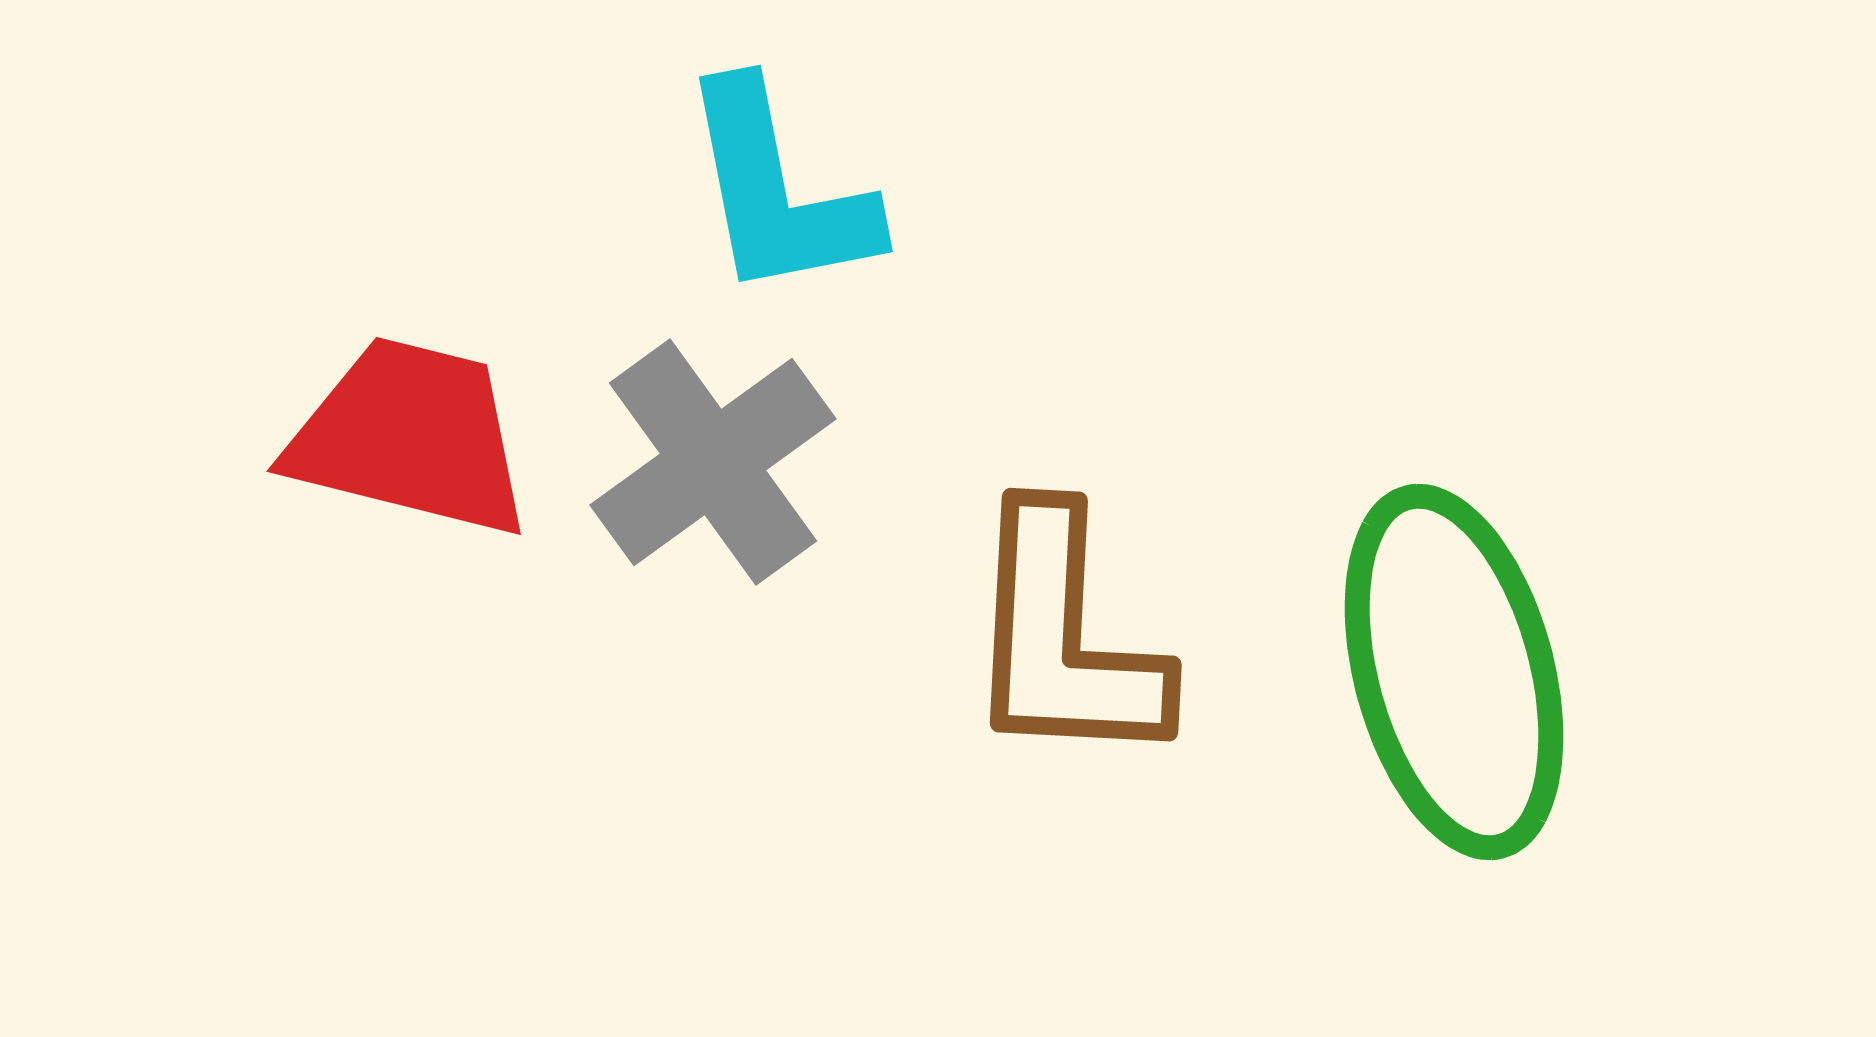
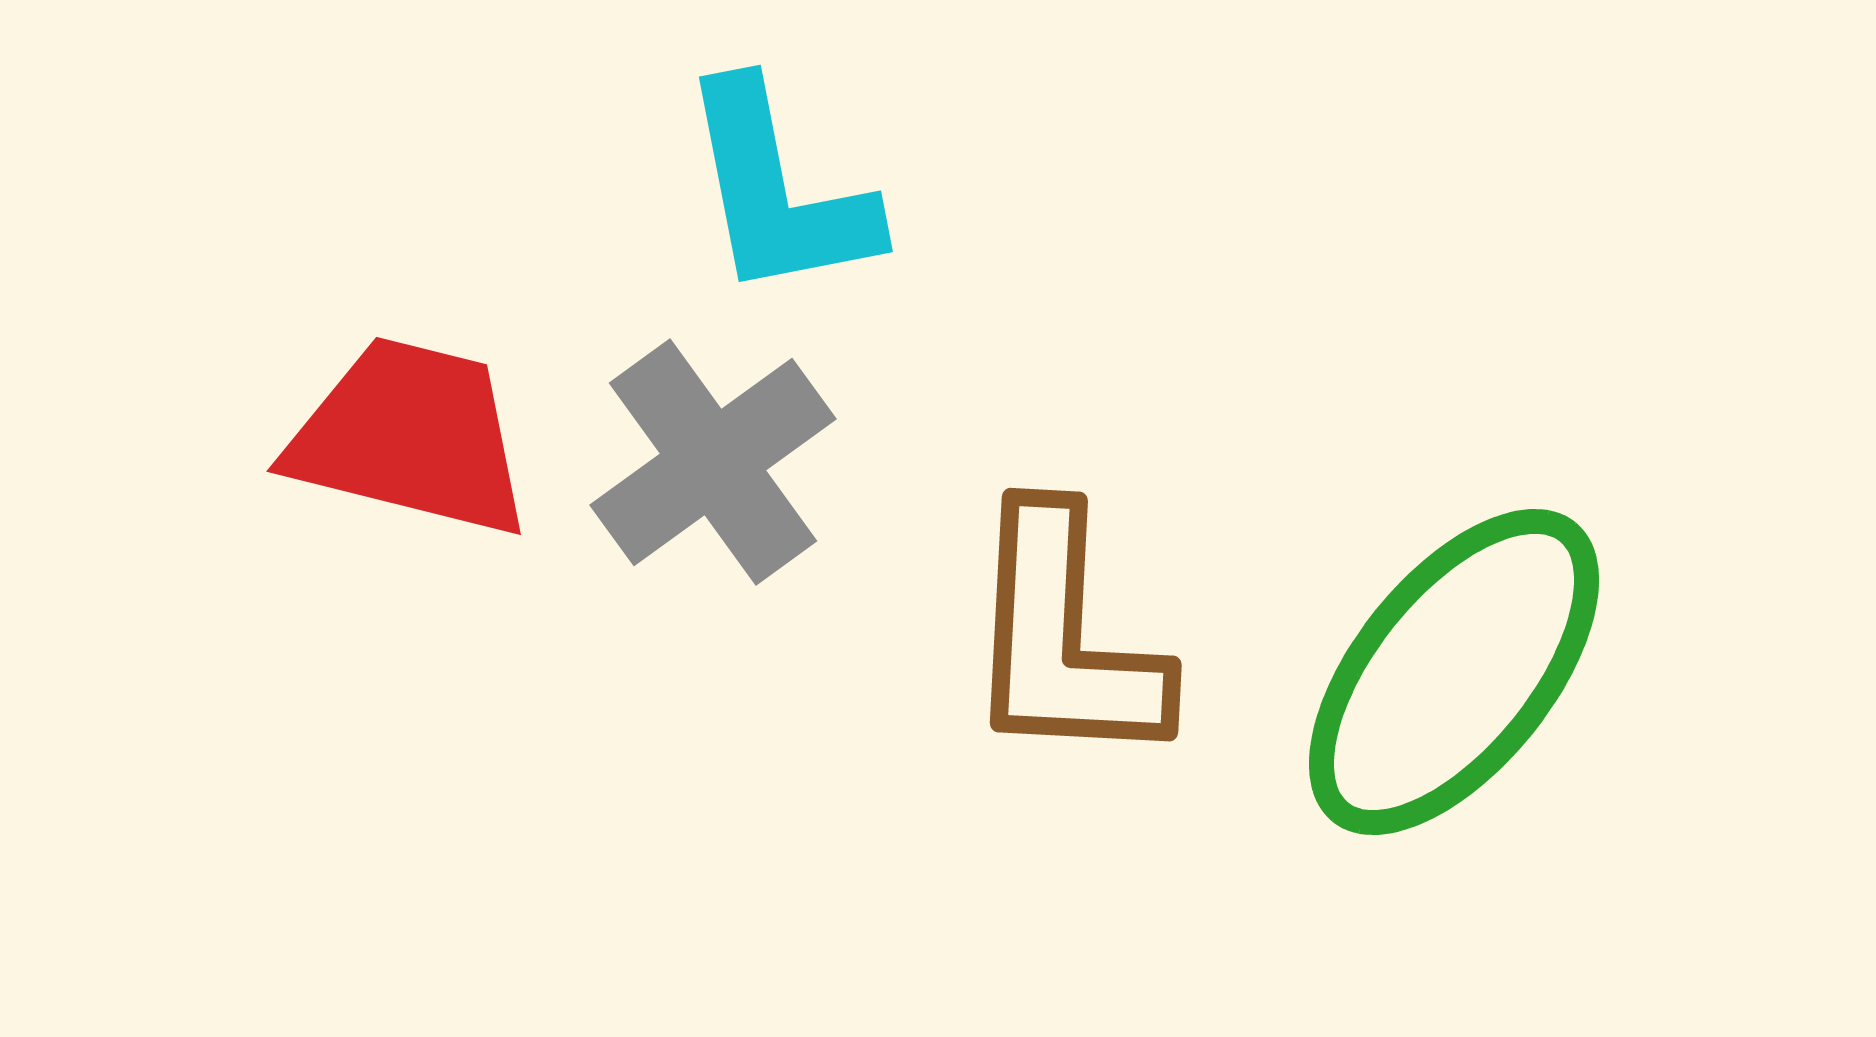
green ellipse: rotated 54 degrees clockwise
